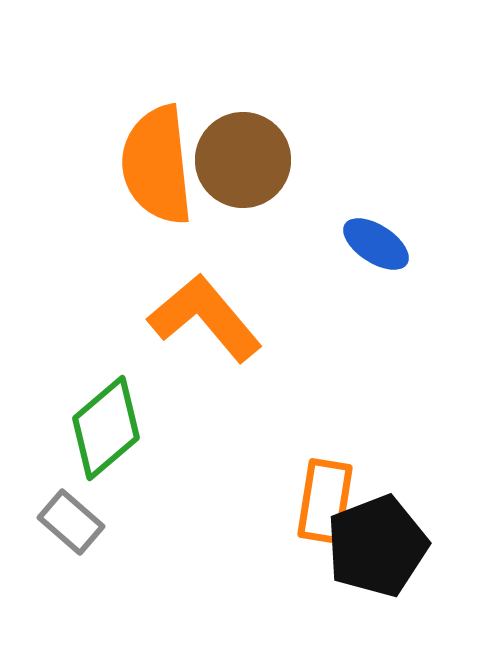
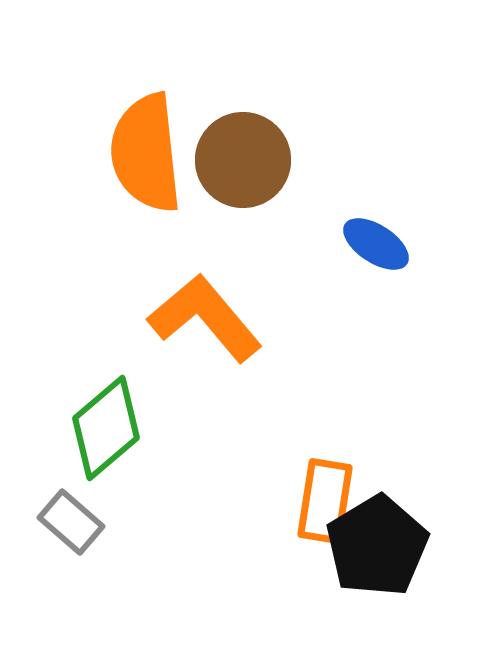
orange semicircle: moved 11 px left, 12 px up
black pentagon: rotated 10 degrees counterclockwise
